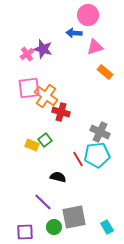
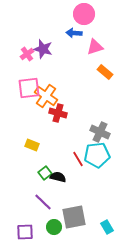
pink circle: moved 4 px left, 1 px up
red cross: moved 3 px left, 1 px down
green square: moved 33 px down
